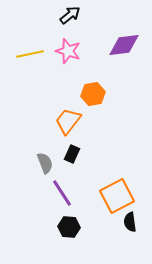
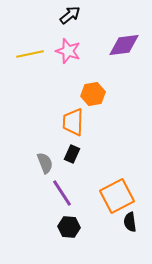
orange trapezoid: moved 5 px right, 1 px down; rotated 36 degrees counterclockwise
